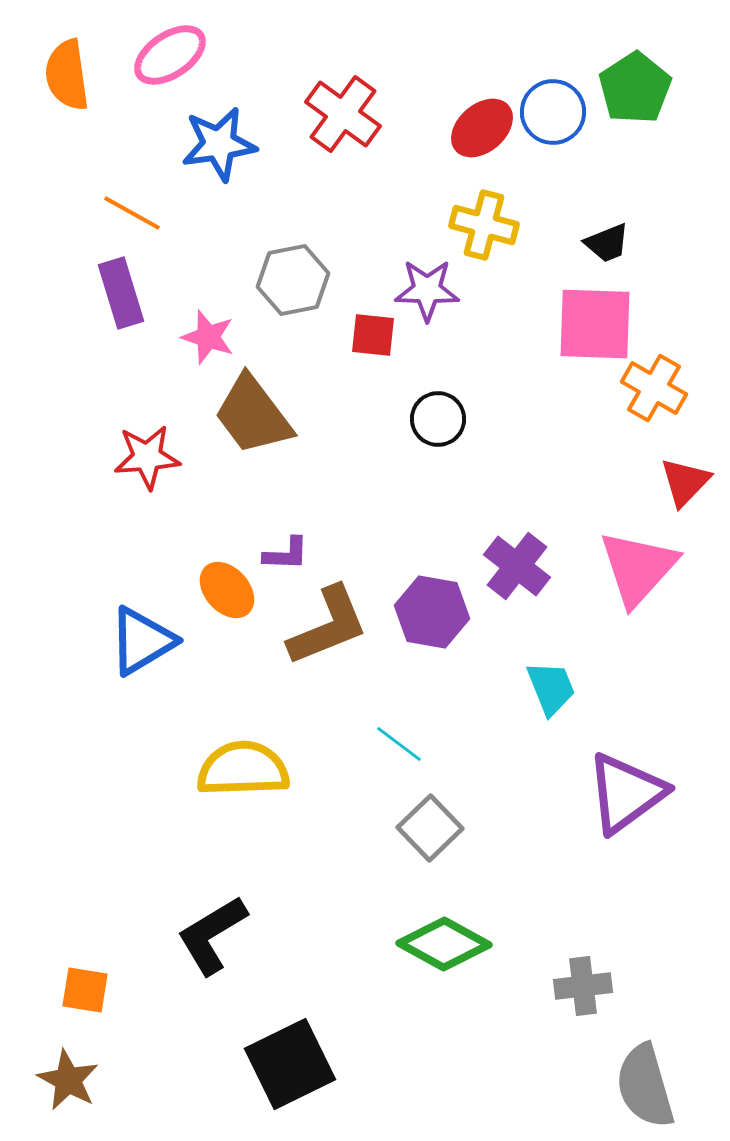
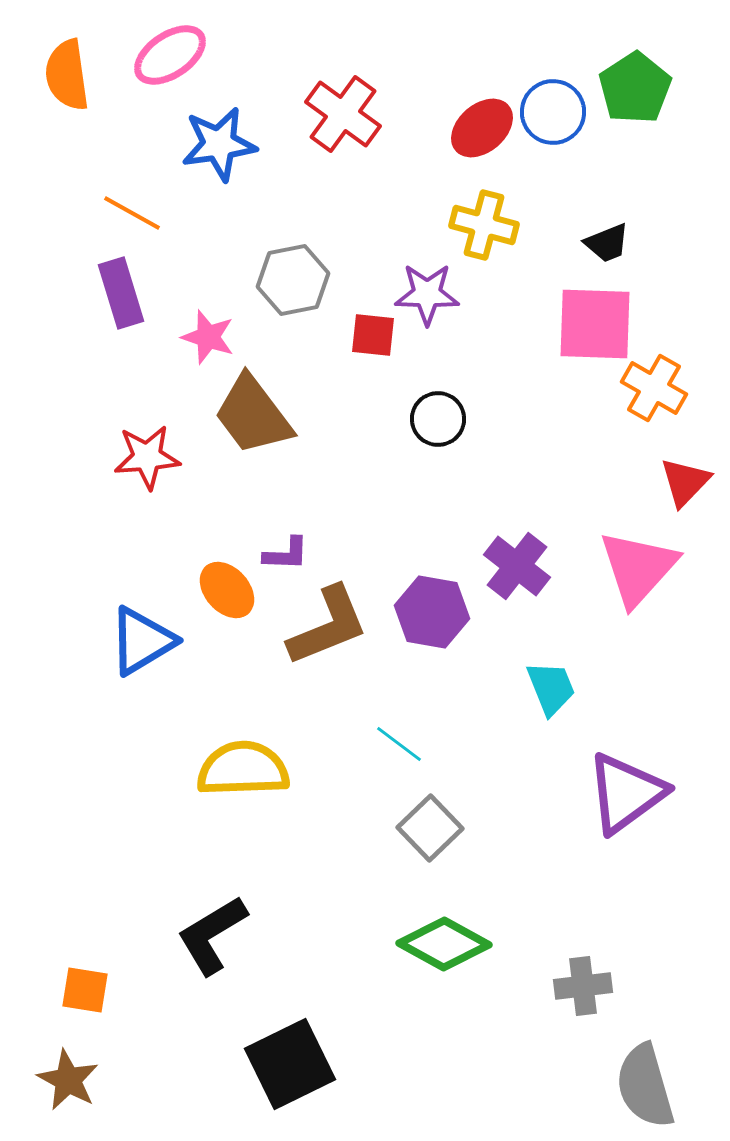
purple star: moved 4 px down
